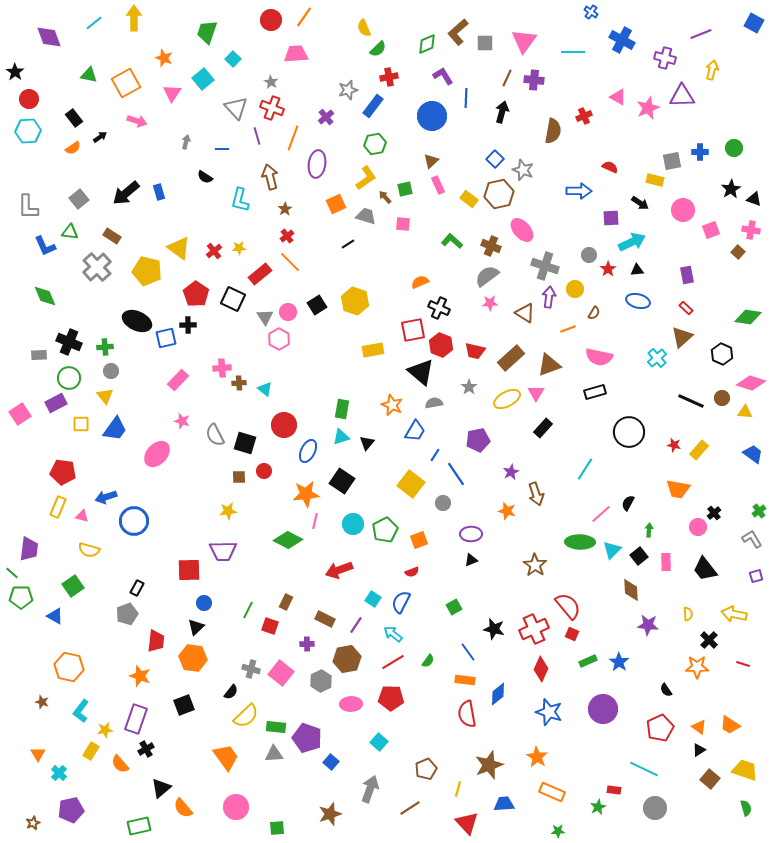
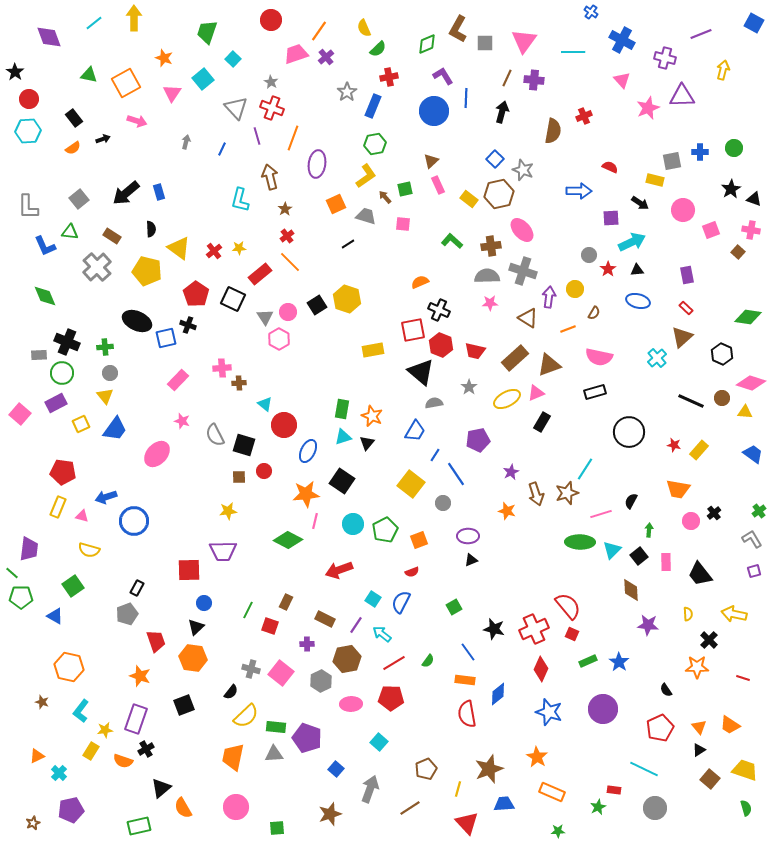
orange line at (304, 17): moved 15 px right, 14 px down
brown L-shape at (458, 32): moved 3 px up; rotated 20 degrees counterclockwise
pink trapezoid at (296, 54): rotated 15 degrees counterclockwise
yellow arrow at (712, 70): moved 11 px right
gray star at (348, 90): moved 1 px left, 2 px down; rotated 18 degrees counterclockwise
pink triangle at (618, 97): moved 4 px right, 17 px up; rotated 18 degrees clockwise
blue rectangle at (373, 106): rotated 15 degrees counterclockwise
blue circle at (432, 116): moved 2 px right, 5 px up
purple cross at (326, 117): moved 60 px up
black arrow at (100, 137): moved 3 px right, 2 px down; rotated 16 degrees clockwise
blue line at (222, 149): rotated 64 degrees counterclockwise
black semicircle at (205, 177): moved 54 px left, 52 px down; rotated 126 degrees counterclockwise
yellow L-shape at (366, 178): moved 2 px up
brown cross at (491, 246): rotated 30 degrees counterclockwise
gray cross at (545, 266): moved 22 px left, 5 px down
gray semicircle at (487, 276): rotated 35 degrees clockwise
yellow hexagon at (355, 301): moved 8 px left, 2 px up
black cross at (439, 308): moved 2 px down
brown triangle at (525, 313): moved 3 px right, 5 px down
black cross at (188, 325): rotated 21 degrees clockwise
black cross at (69, 342): moved 2 px left
brown rectangle at (511, 358): moved 4 px right
gray circle at (111, 371): moved 1 px left, 2 px down
green circle at (69, 378): moved 7 px left, 5 px up
cyan triangle at (265, 389): moved 15 px down
pink triangle at (536, 393): rotated 36 degrees clockwise
orange star at (392, 405): moved 20 px left, 11 px down
pink square at (20, 414): rotated 15 degrees counterclockwise
yellow square at (81, 424): rotated 24 degrees counterclockwise
black rectangle at (543, 428): moved 1 px left, 6 px up; rotated 12 degrees counterclockwise
cyan triangle at (341, 437): moved 2 px right
black square at (245, 443): moved 1 px left, 2 px down
black semicircle at (628, 503): moved 3 px right, 2 px up
pink line at (601, 514): rotated 25 degrees clockwise
pink circle at (698, 527): moved 7 px left, 6 px up
purple ellipse at (471, 534): moved 3 px left, 2 px down
brown star at (535, 565): moved 32 px right, 72 px up; rotated 20 degrees clockwise
black trapezoid at (705, 569): moved 5 px left, 5 px down
purple square at (756, 576): moved 2 px left, 5 px up
cyan arrow at (393, 634): moved 11 px left
red trapezoid at (156, 641): rotated 25 degrees counterclockwise
red line at (393, 662): moved 1 px right, 1 px down
red line at (743, 664): moved 14 px down
orange triangle at (699, 727): rotated 14 degrees clockwise
orange triangle at (38, 754): moved 1 px left, 2 px down; rotated 35 degrees clockwise
orange trapezoid at (226, 757): moved 7 px right; rotated 132 degrees counterclockwise
blue square at (331, 762): moved 5 px right, 7 px down
orange semicircle at (120, 764): moved 3 px right, 3 px up; rotated 30 degrees counterclockwise
brown star at (489, 765): moved 4 px down
orange semicircle at (183, 808): rotated 10 degrees clockwise
